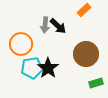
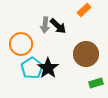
cyan pentagon: rotated 25 degrees counterclockwise
